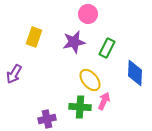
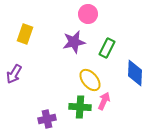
yellow rectangle: moved 9 px left, 3 px up
